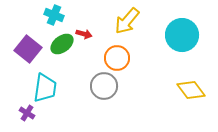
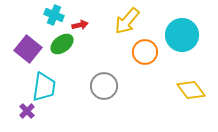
red arrow: moved 4 px left, 9 px up; rotated 28 degrees counterclockwise
orange circle: moved 28 px right, 6 px up
cyan trapezoid: moved 1 px left, 1 px up
purple cross: moved 2 px up; rotated 14 degrees clockwise
